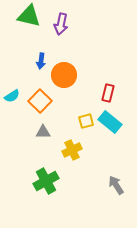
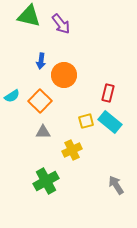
purple arrow: rotated 50 degrees counterclockwise
